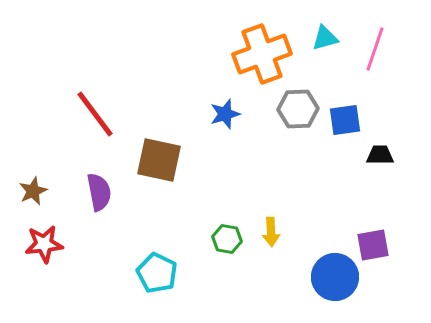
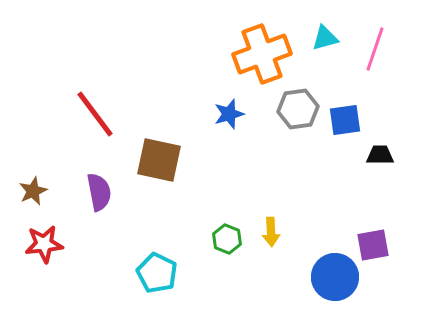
gray hexagon: rotated 6 degrees counterclockwise
blue star: moved 4 px right
green hexagon: rotated 12 degrees clockwise
